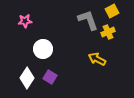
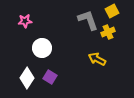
white circle: moved 1 px left, 1 px up
